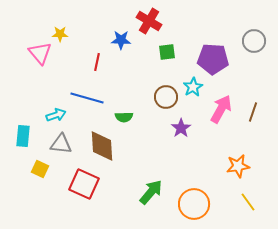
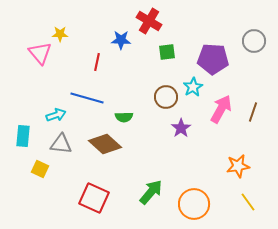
brown diamond: moved 3 px right, 2 px up; rotated 44 degrees counterclockwise
red square: moved 10 px right, 14 px down
